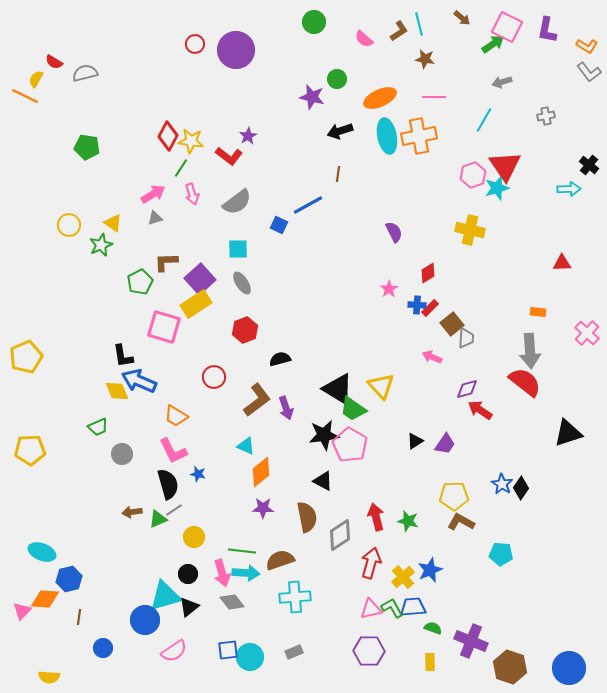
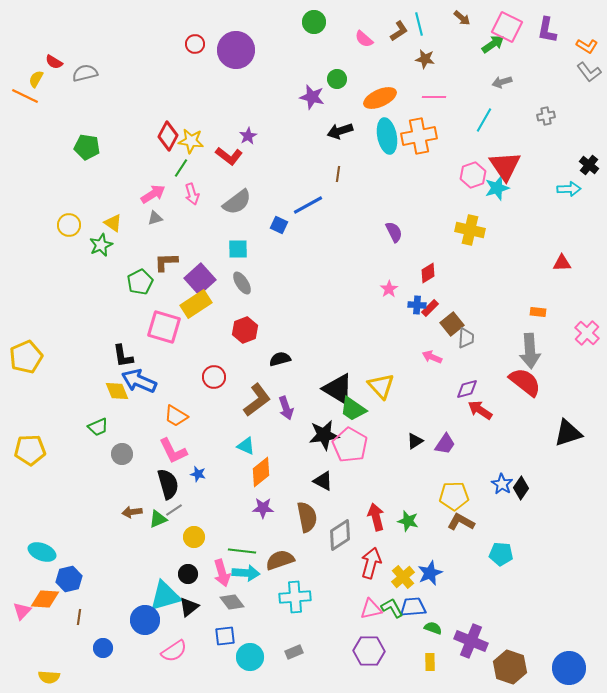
blue star at (430, 570): moved 3 px down
blue square at (228, 650): moved 3 px left, 14 px up
